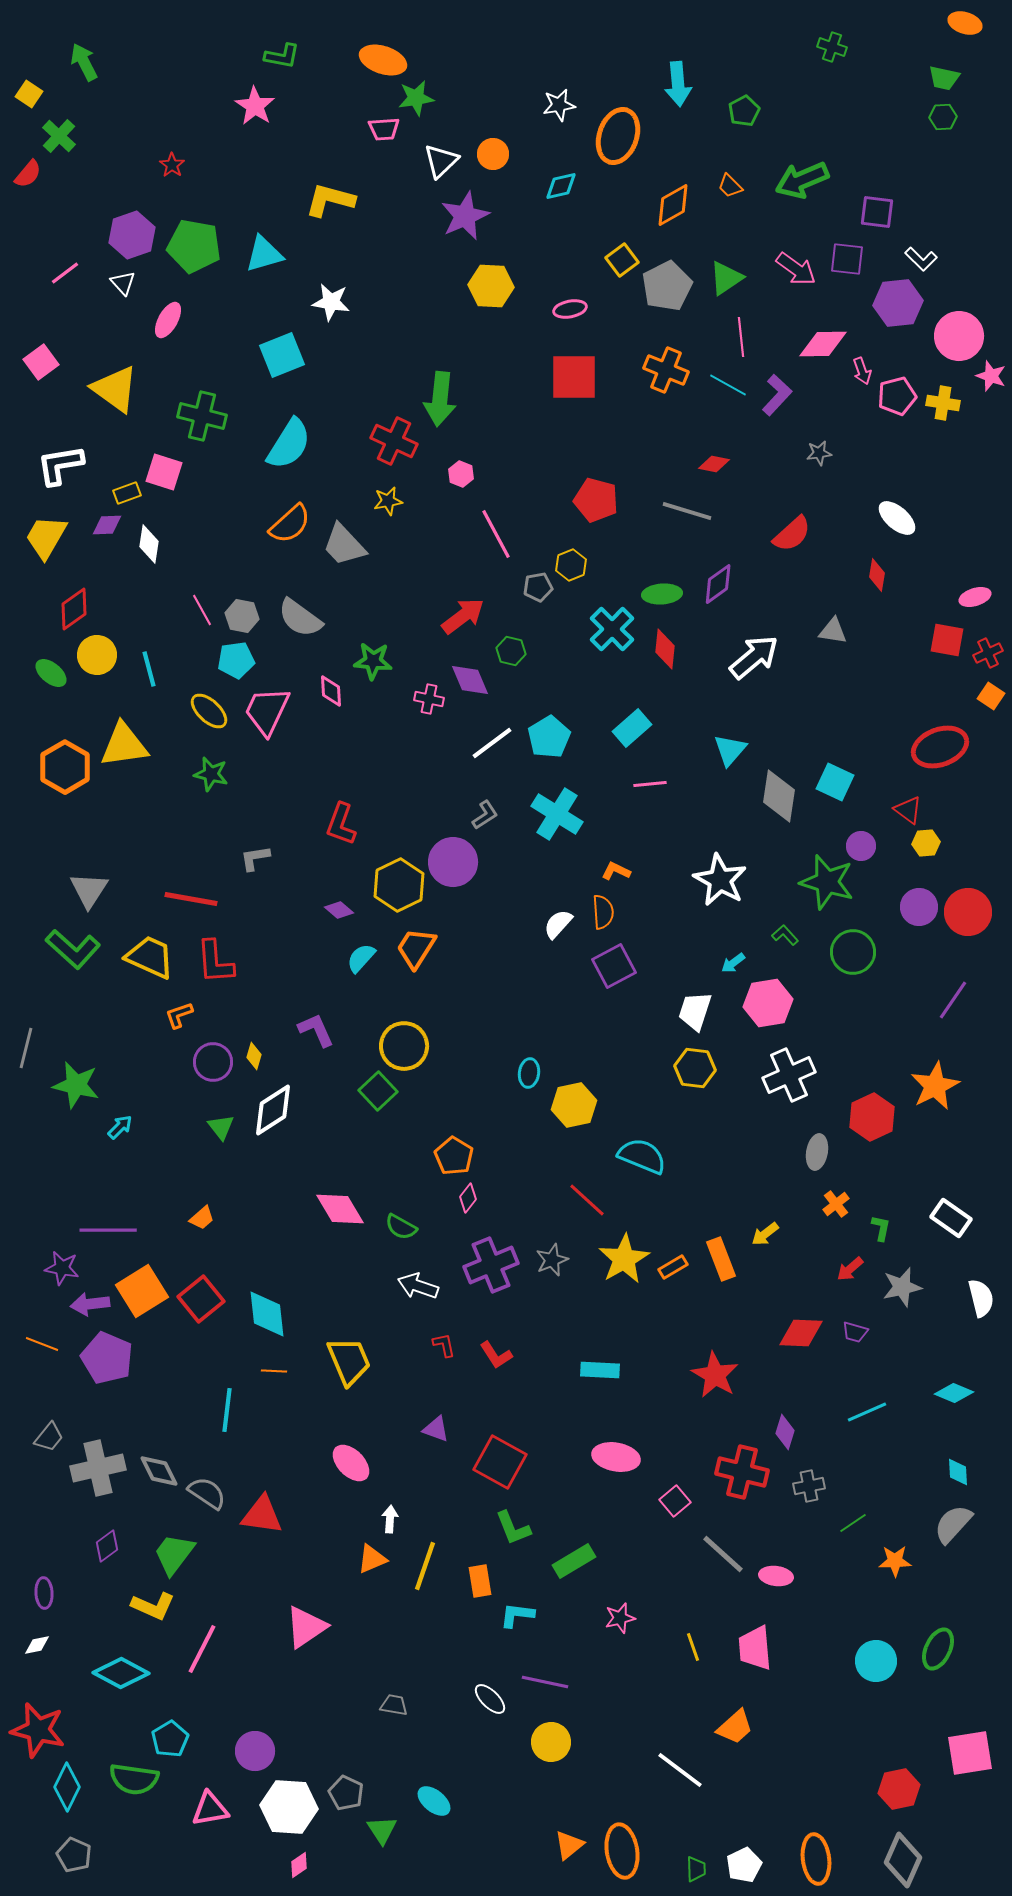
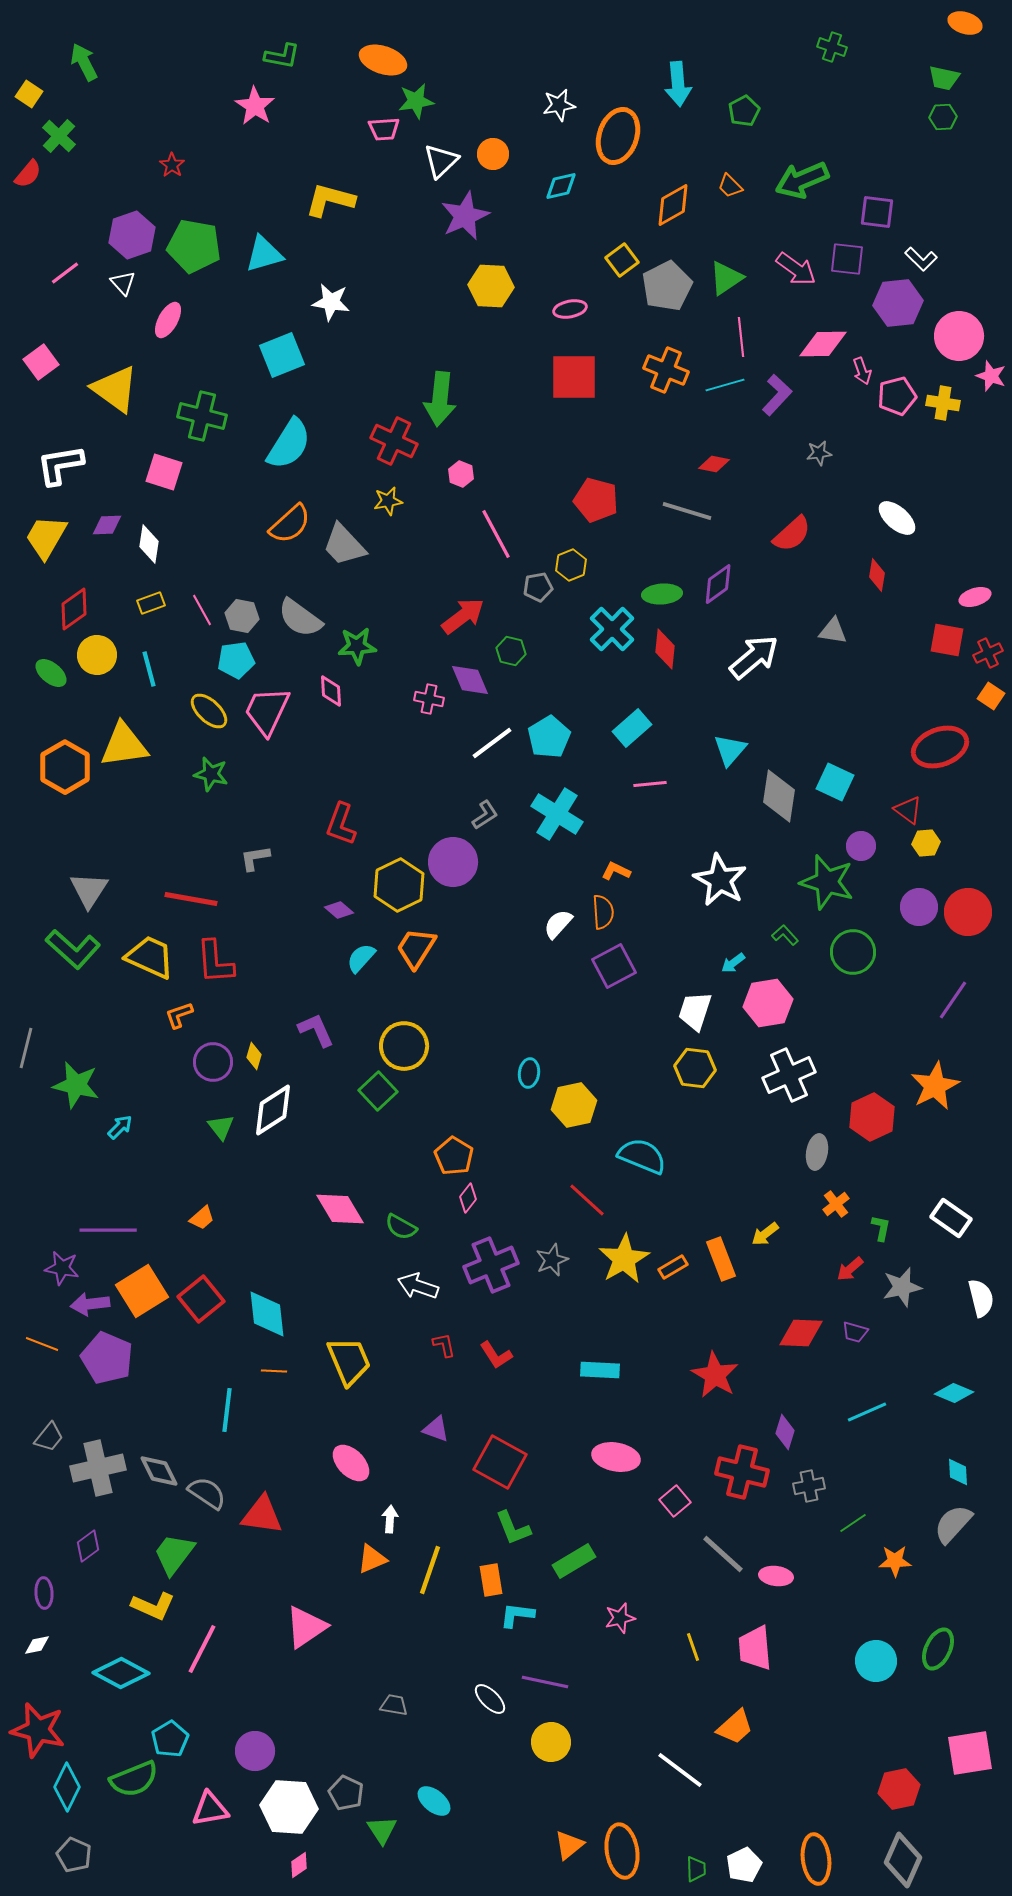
green star at (416, 98): moved 3 px down
cyan line at (728, 385): moved 3 px left; rotated 45 degrees counterclockwise
yellow rectangle at (127, 493): moved 24 px right, 110 px down
green star at (373, 661): moved 16 px left, 15 px up; rotated 9 degrees counterclockwise
purple diamond at (107, 1546): moved 19 px left
yellow line at (425, 1566): moved 5 px right, 4 px down
orange rectangle at (480, 1581): moved 11 px right, 1 px up
green semicircle at (134, 1779): rotated 30 degrees counterclockwise
